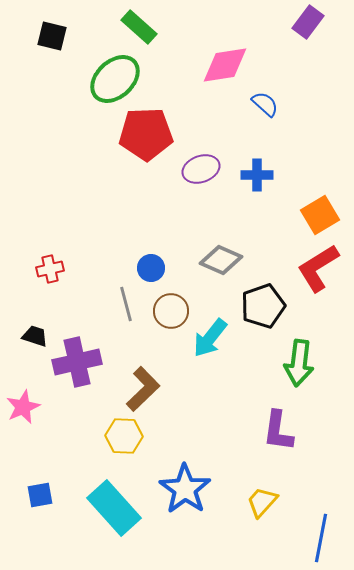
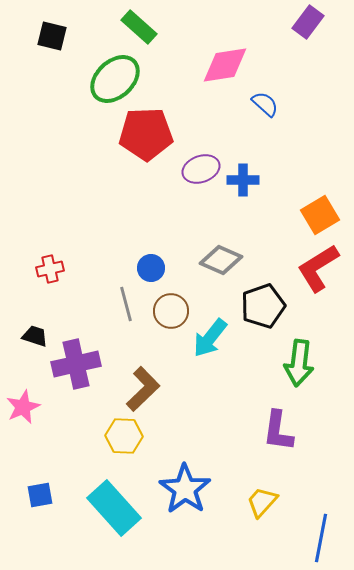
blue cross: moved 14 px left, 5 px down
purple cross: moved 1 px left, 2 px down
